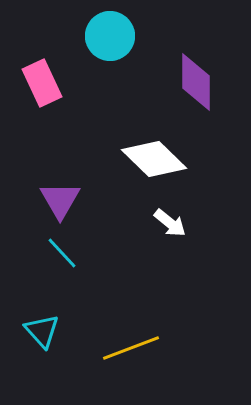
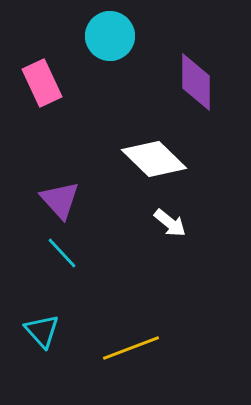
purple triangle: rotated 12 degrees counterclockwise
